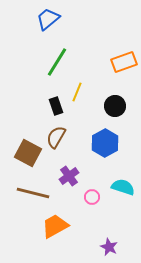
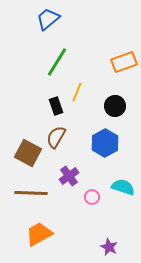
brown line: moved 2 px left; rotated 12 degrees counterclockwise
orange trapezoid: moved 16 px left, 8 px down
